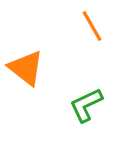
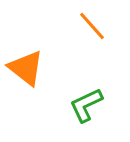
orange line: rotated 12 degrees counterclockwise
